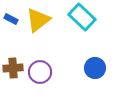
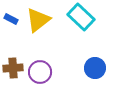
cyan rectangle: moved 1 px left
